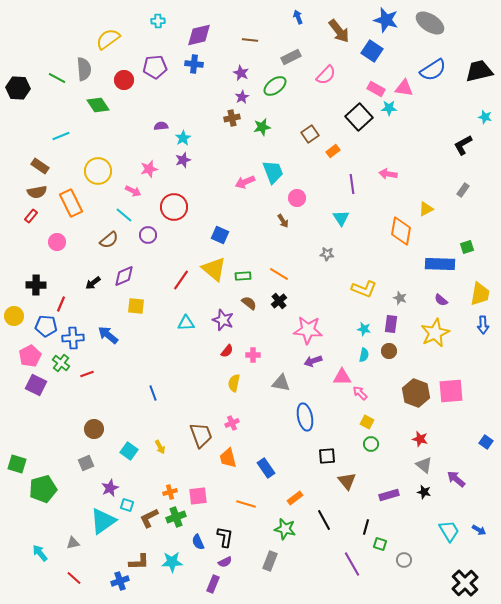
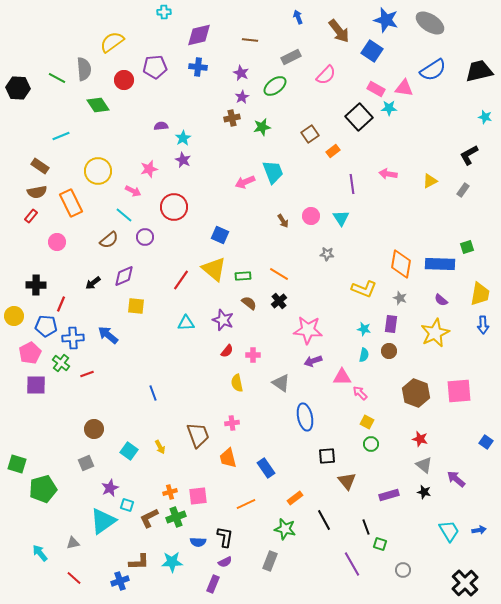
cyan cross at (158, 21): moved 6 px right, 9 px up
yellow semicircle at (108, 39): moved 4 px right, 3 px down
blue cross at (194, 64): moved 4 px right, 3 px down
black L-shape at (463, 145): moved 6 px right, 10 px down
purple star at (183, 160): rotated 28 degrees counterclockwise
pink circle at (297, 198): moved 14 px right, 18 px down
yellow triangle at (426, 209): moved 4 px right, 28 px up
orange diamond at (401, 231): moved 33 px down
purple circle at (148, 235): moved 3 px left, 2 px down
pink pentagon at (30, 356): moved 3 px up
yellow semicircle at (234, 383): moved 3 px right; rotated 24 degrees counterclockwise
gray triangle at (281, 383): rotated 24 degrees clockwise
purple square at (36, 385): rotated 25 degrees counterclockwise
pink square at (451, 391): moved 8 px right
pink cross at (232, 423): rotated 16 degrees clockwise
brown trapezoid at (201, 435): moved 3 px left
orange line at (246, 504): rotated 42 degrees counterclockwise
black line at (366, 527): rotated 35 degrees counterclockwise
blue arrow at (479, 530): rotated 40 degrees counterclockwise
blue semicircle at (198, 542): rotated 63 degrees counterclockwise
gray circle at (404, 560): moved 1 px left, 10 px down
